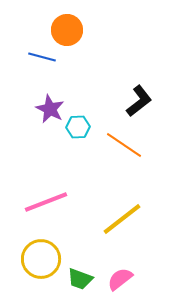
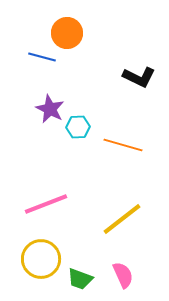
orange circle: moved 3 px down
black L-shape: moved 24 px up; rotated 64 degrees clockwise
orange line: moved 1 px left; rotated 18 degrees counterclockwise
pink line: moved 2 px down
pink semicircle: moved 3 px right, 4 px up; rotated 104 degrees clockwise
